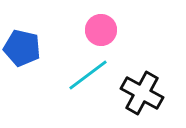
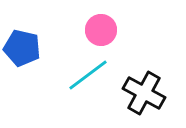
black cross: moved 2 px right
